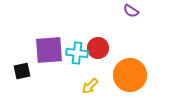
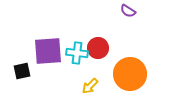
purple semicircle: moved 3 px left
purple square: moved 1 px left, 1 px down
orange circle: moved 1 px up
